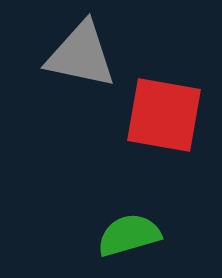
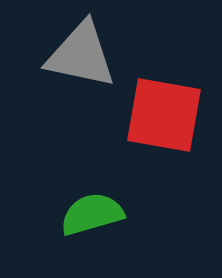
green semicircle: moved 37 px left, 21 px up
